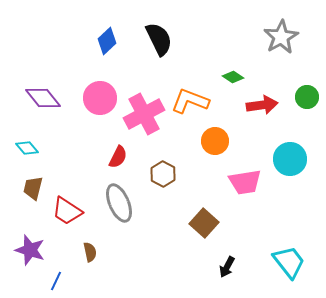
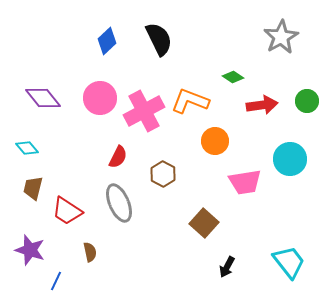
green circle: moved 4 px down
pink cross: moved 3 px up
